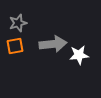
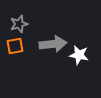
gray star: moved 1 px right, 1 px down
white star: rotated 18 degrees clockwise
